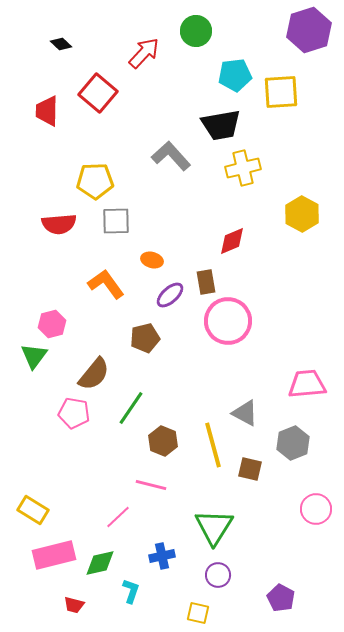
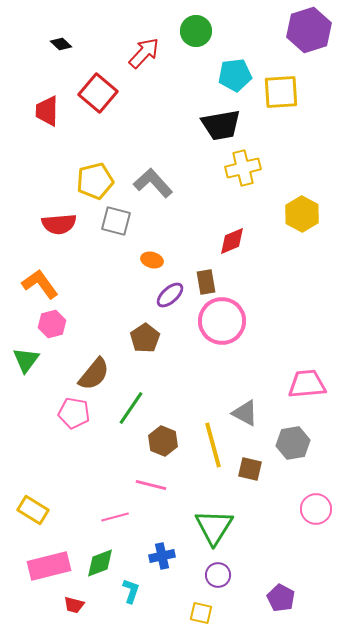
gray L-shape at (171, 156): moved 18 px left, 27 px down
yellow pentagon at (95, 181): rotated 12 degrees counterclockwise
gray square at (116, 221): rotated 16 degrees clockwise
orange L-shape at (106, 284): moved 66 px left
pink circle at (228, 321): moved 6 px left
brown pentagon at (145, 338): rotated 20 degrees counterclockwise
green triangle at (34, 356): moved 8 px left, 4 px down
gray hexagon at (293, 443): rotated 12 degrees clockwise
pink line at (118, 517): moved 3 px left; rotated 28 degrees clockwise
pink rectangle at (54, 555): moved 5 px left, 11 px down
green diamond at (100, 563): rotated 8 degrees counterclockwise
yellow square at (198, 613): moved 3 px right
